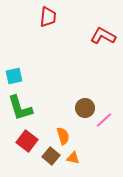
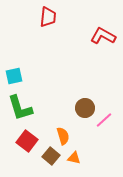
orange triangle: moved 1 px right
